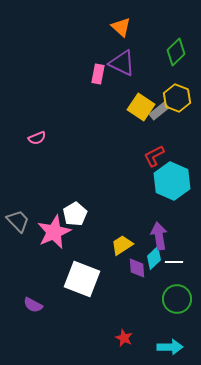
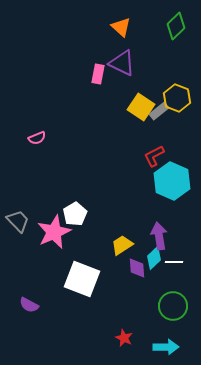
green diamond: moved 26 px up
green circle: moved 4 px left, 7 px down
purple semicircle: moved 4 px left
cyan arrow: moved 4 px left
